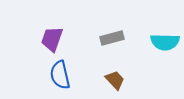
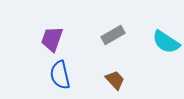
gray rectangle: moved 1 px right, 3 px up; rotated 15 degrees counterclockwise
cyan semicircle: moved 1 px right; rotated 32 degrees clockwise
